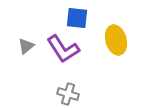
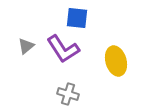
yellow ellipse: moved 21 px down
